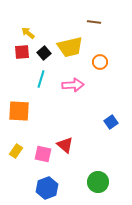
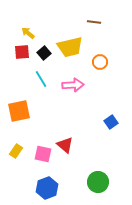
cyan line: rotated 48 degrees counterclockwise
orange square: rotated 15 degrees counterclockwise
